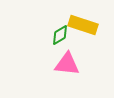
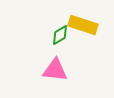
pink triangle: moved 12 px left, 6 px down
